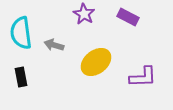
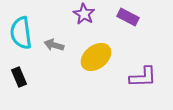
yellow ellipse: moved 5 px up
black rectangle: moved 2 px left; rotated 12 degrees counterclockwise
